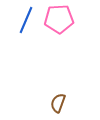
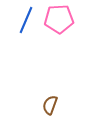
brown semicircle: moved 8 px left, 2 px down
